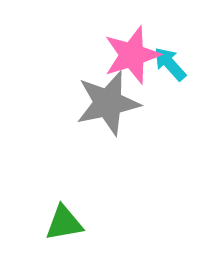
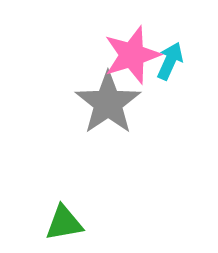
cyan arrow: moved 3 px up; rotated 66 degrees clockwise
gray star: rotated 22 degrees counterclockwise
